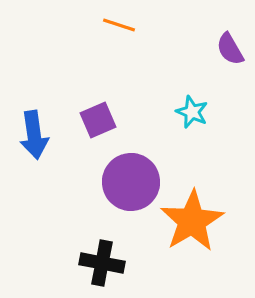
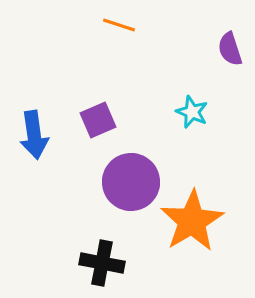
purple semicircle: rotated 12 degrees clockwise
